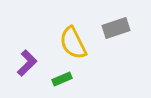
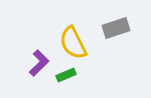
purple L-shape: moved 12 px right
green rectangle: moved 4 px right, 4 px up
